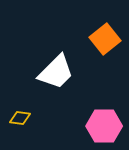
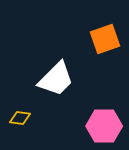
orange square: rotated 20 degrees clockwise
white trapezoid: moved 7 px down
